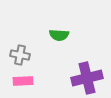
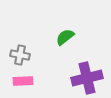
green semicircle: moved 6 px right, 2 px down; rotated 138 degrees clockwise
